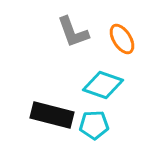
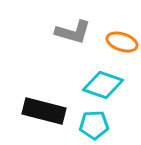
gray L-shape: rotated 54 degrees counterclockwise
orange ellipse: moved 3 px down; rotated 40 degrees counterclockwise
black rectangle: moved 8 px left, 4 px up
